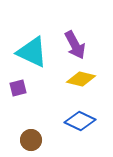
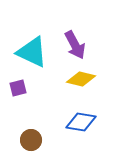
blue diamond: moved 1 px right, 1 px down; rotated 16 degrees counterclockwise
